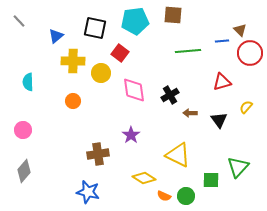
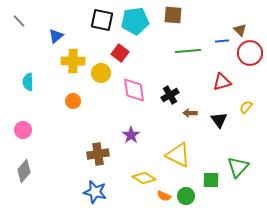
black square: moved 7 px right, 8 px up
blue star: moved 7 px right
